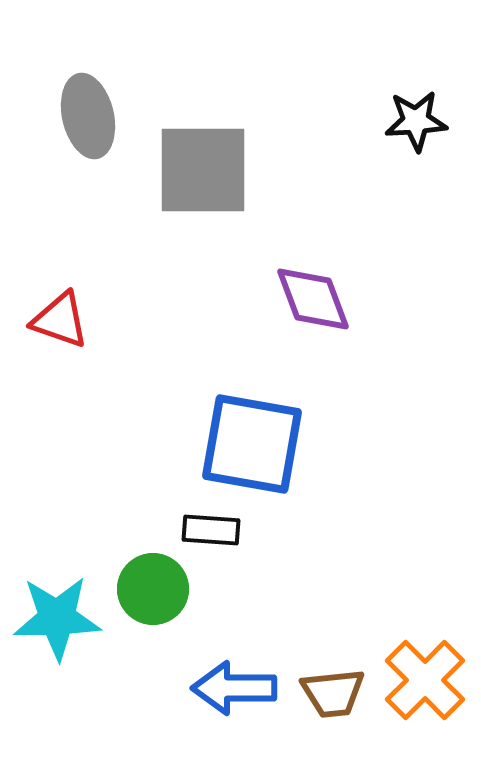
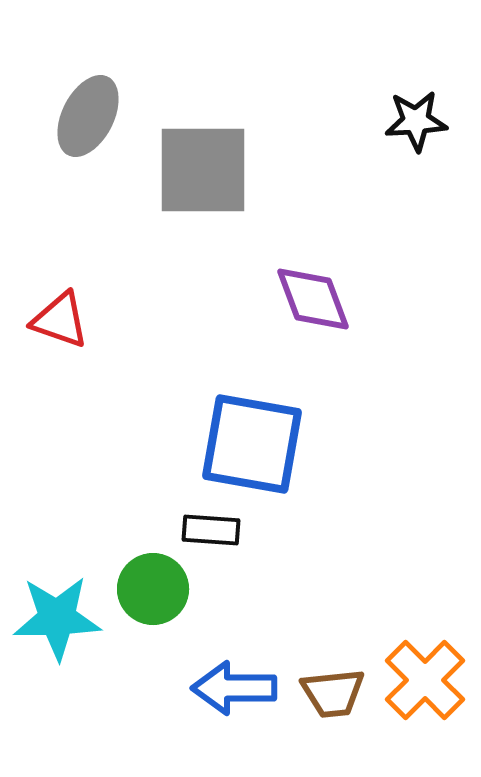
gray ellipse: rotated 40 degrees clockwise
